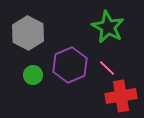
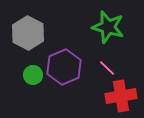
green star: rotated 12 degrees counterclockwise
purple hexagon: moved 6 px left, 2 px down
